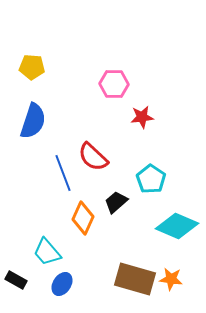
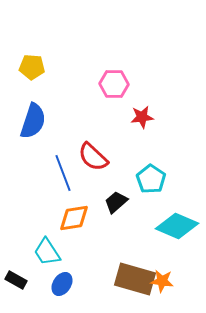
orange diamond: moved 9 px left; rotated 56 degrees clockwise
cyan trapezoid: rotated 8 degrees clockwise
orange star: moved 9 px left, 2 px down
